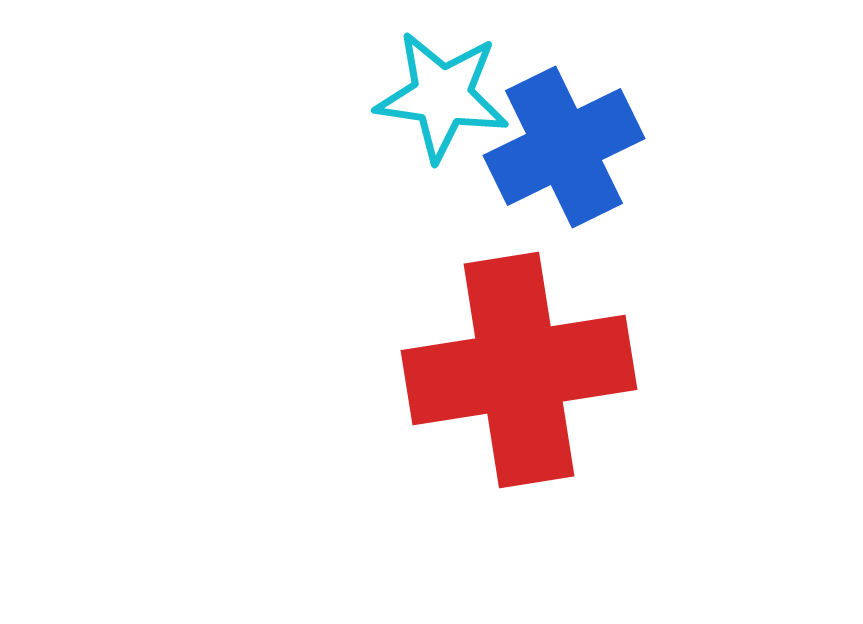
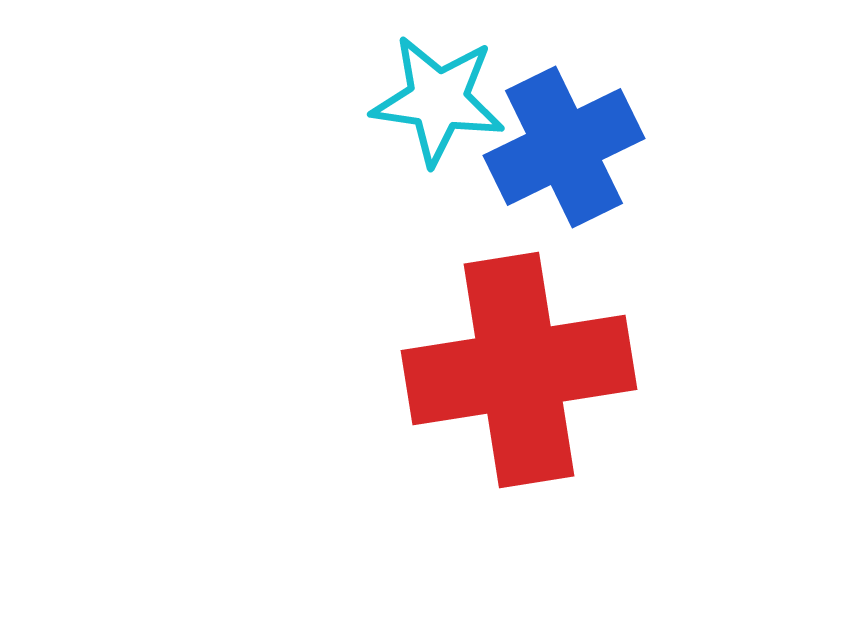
cyan star: moved 4 px left, 4 px down
